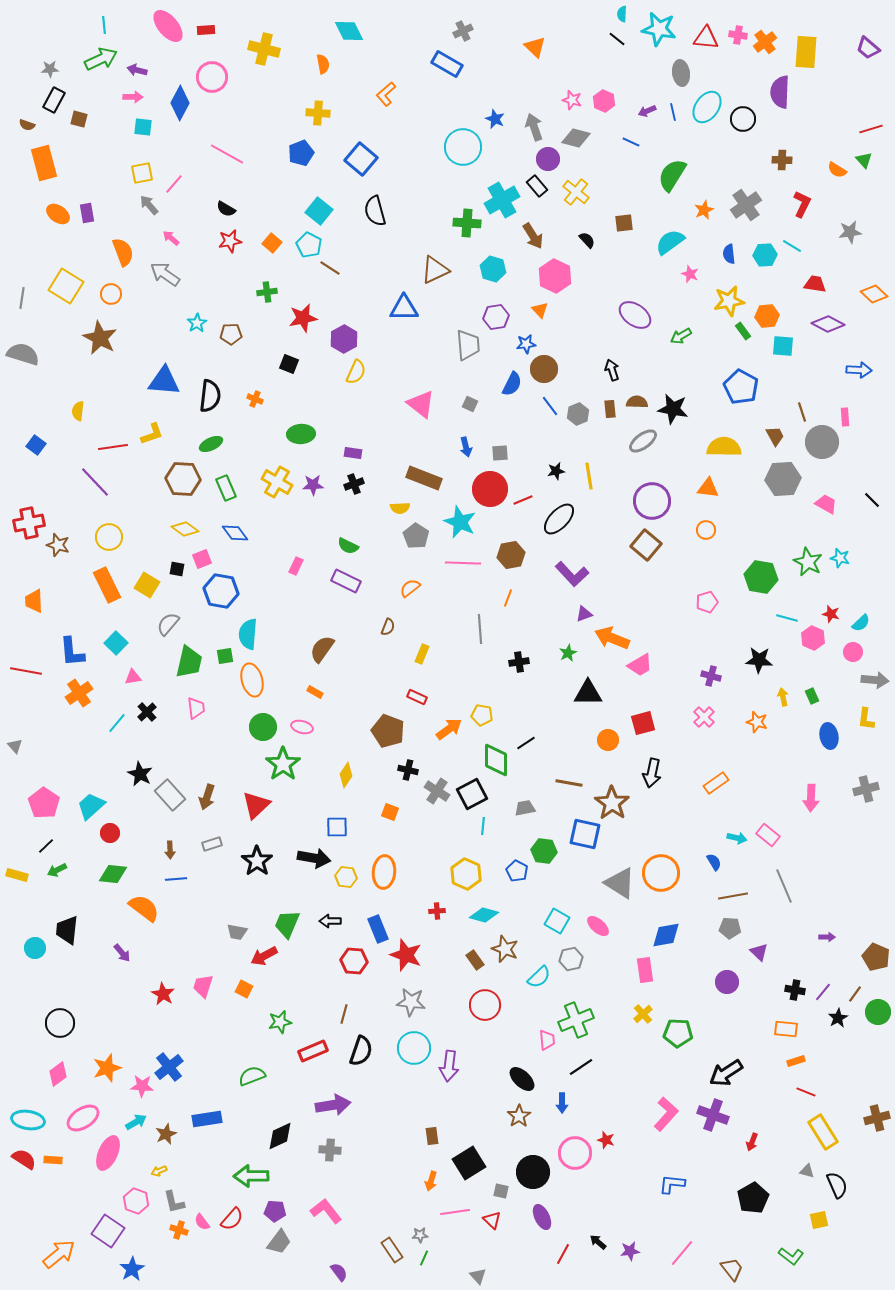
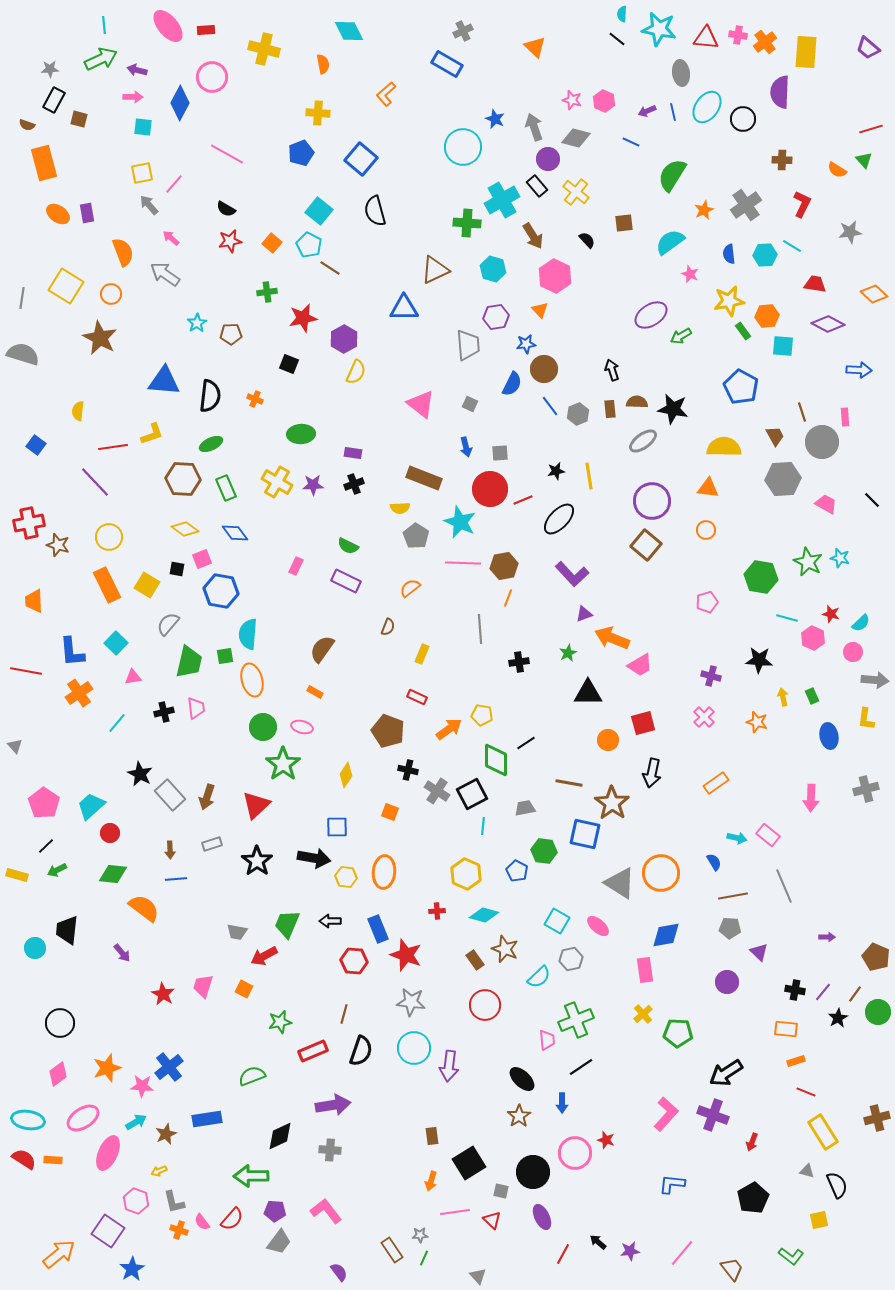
purple ellipse at (635, 315): moved 16 px right; rotated 68 degrees counterclockwise
brown hexagon at (511, 555): moved 7 px left, 11 px down
black cross at (147, 712): moved 17 px right; rotated 30 degrees clockwise
